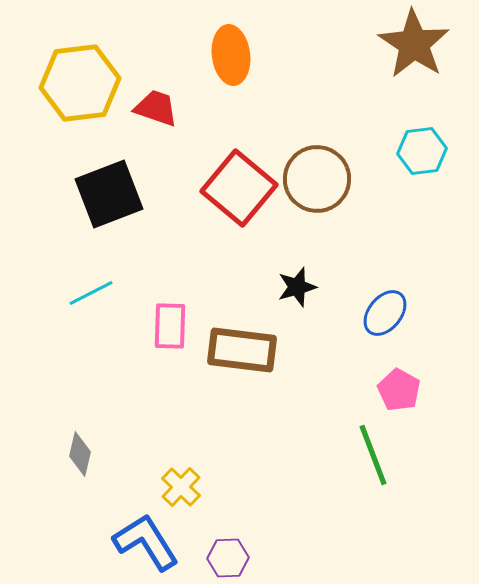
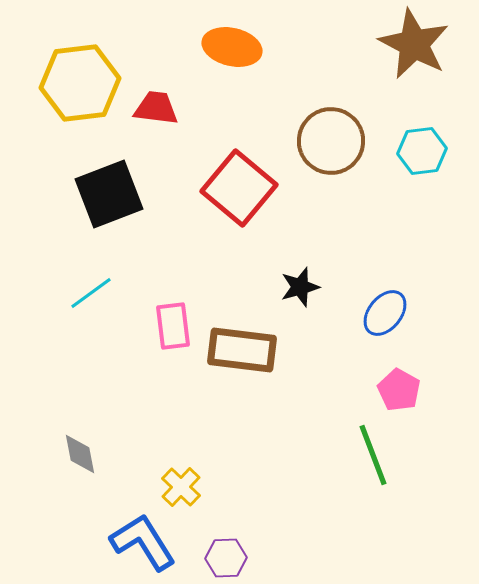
brown star: rotated 6 degrees counterclockwise
orange ellipse: moved 1 px right, 8 px up; rotated 70 degrees counterclockwise
red trapezoid: rotated 12 degrees counterclockwise
brown circle: moved 14 px right, 38 px up
black star: moved 3 px right
cyan line: rotated 9 degrees counterclockwise
pink rectangle: moved 3 px right; rotated 9 degrees counterclockwise
gray diamond: rotated 24 degrees counterclockwise
blue L-shape: moved 3 px left
purple hexagon: moved 2 px left
